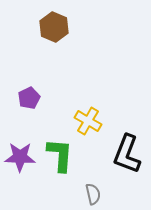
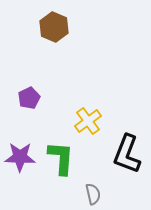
yellow cross: rotated 24 degrees clockwise
green L-shape: moved 1 px right, 3 px down
